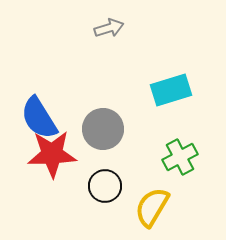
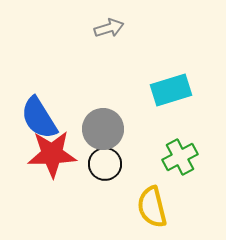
black circle: moved 22 px up
yellow semicircle: rotated 45 degrees counterclockwise
